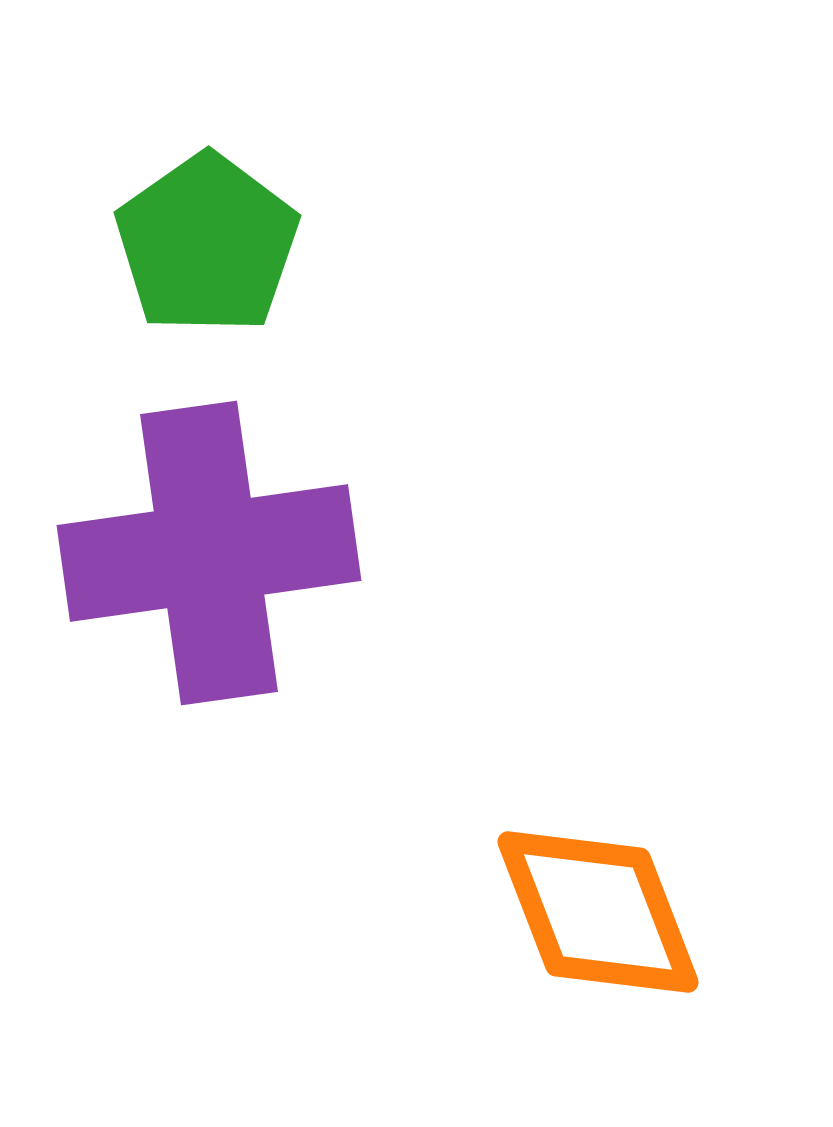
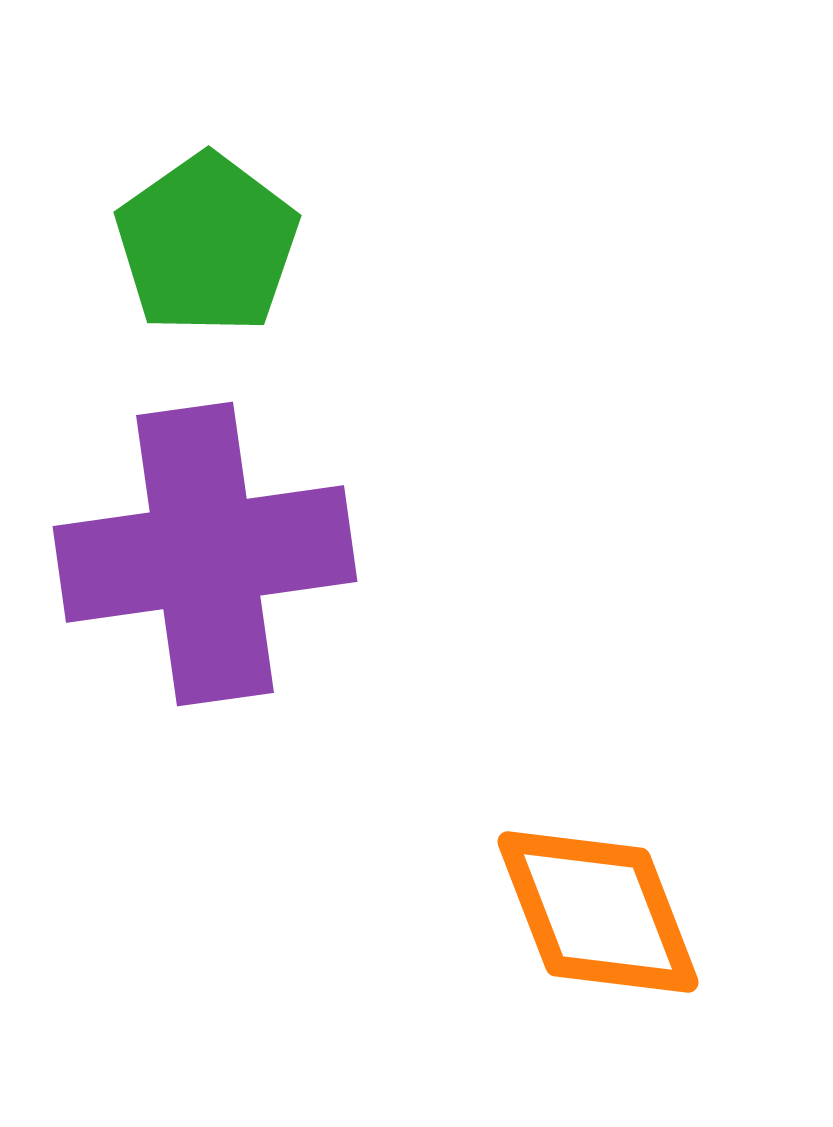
purple cross: moved 4 px left, 1 px down
